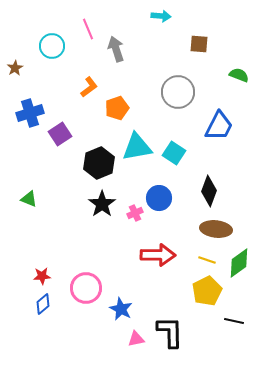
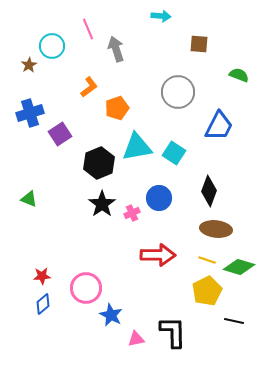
brown star: moved 14 px right, 3 px up
pink cross: moved 3 px left
green diamond: moved 4 px down; rotated 52 degrees clockwise
blue star: moved 10 px left, 6 px down
black L-shape: moved 3 px right
